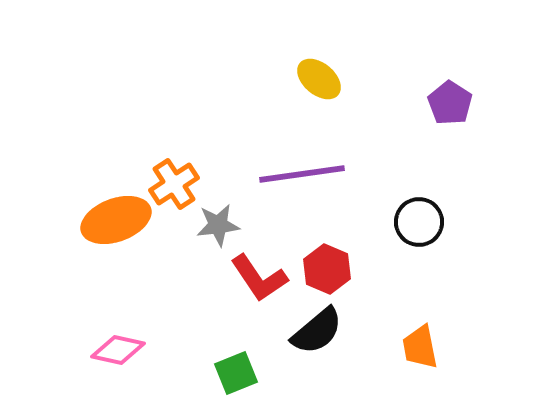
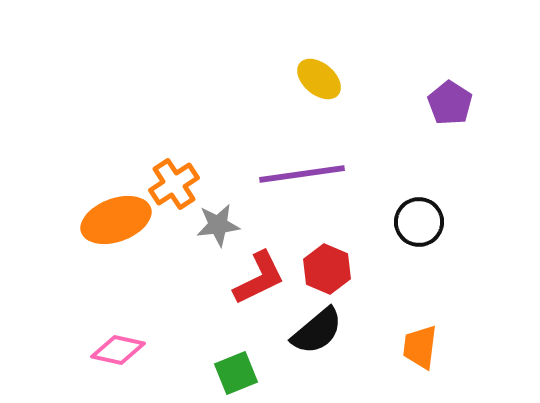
red L-shape: rotated 82 degrees counterclockwise
orange trapezoid: rotated 18 degrees clockwise
